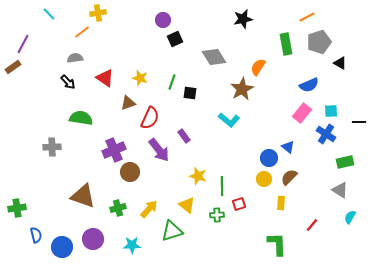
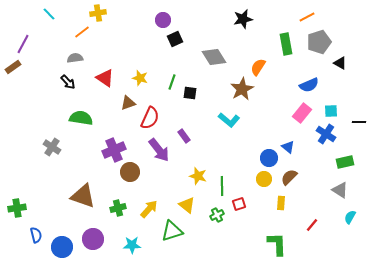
gray cross at (52, 147): rotated 36 degrees clockwise
green cross at (217, 215): rotated 24 degrees counterclockwise
